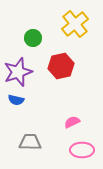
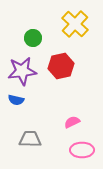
yellow cross: rotated 8 degrees counterclockwise
purple star: moved 4 px right, 1 px up; rotated 12 degrees clockwise
gray trapezoid: moved 3 px up
